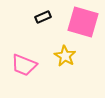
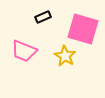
pink square: moved 7 px down
pink trapezoid: moved 14 px up
